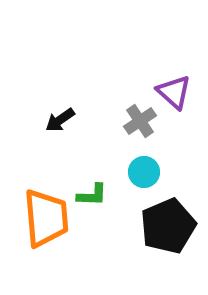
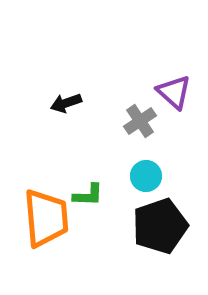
black arrow: moved 6 px right, 17 px up; rotated 16 degrees clockwise
cyan circle: moved 2 px right, 4 px down
green L-shape: moved 4 px left
black pentagon: moved 8 px left; rotated 4 degrees clockwise
